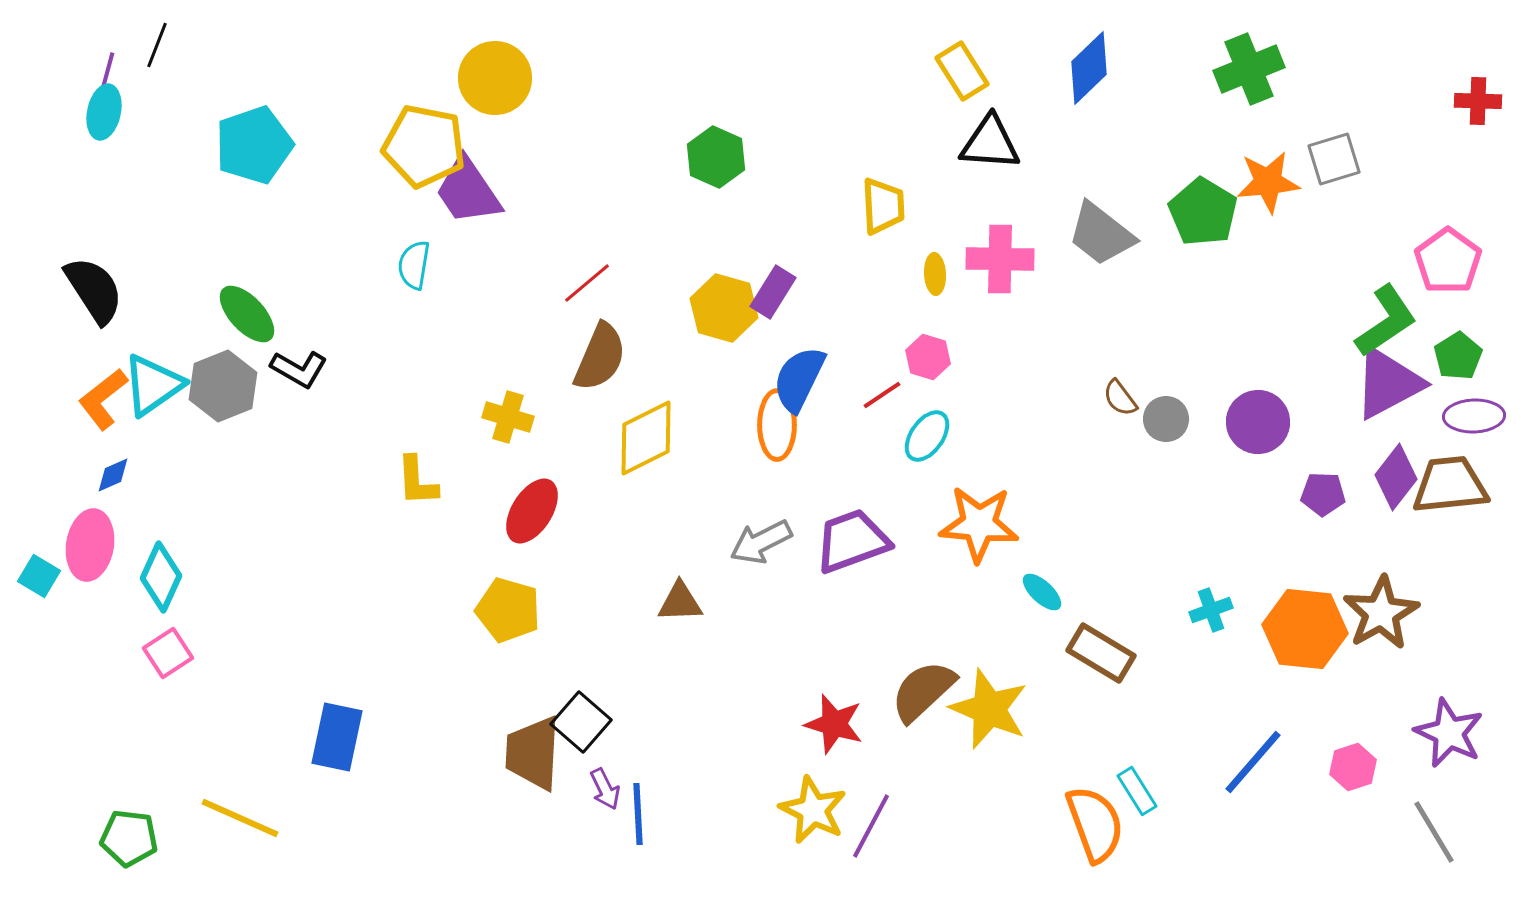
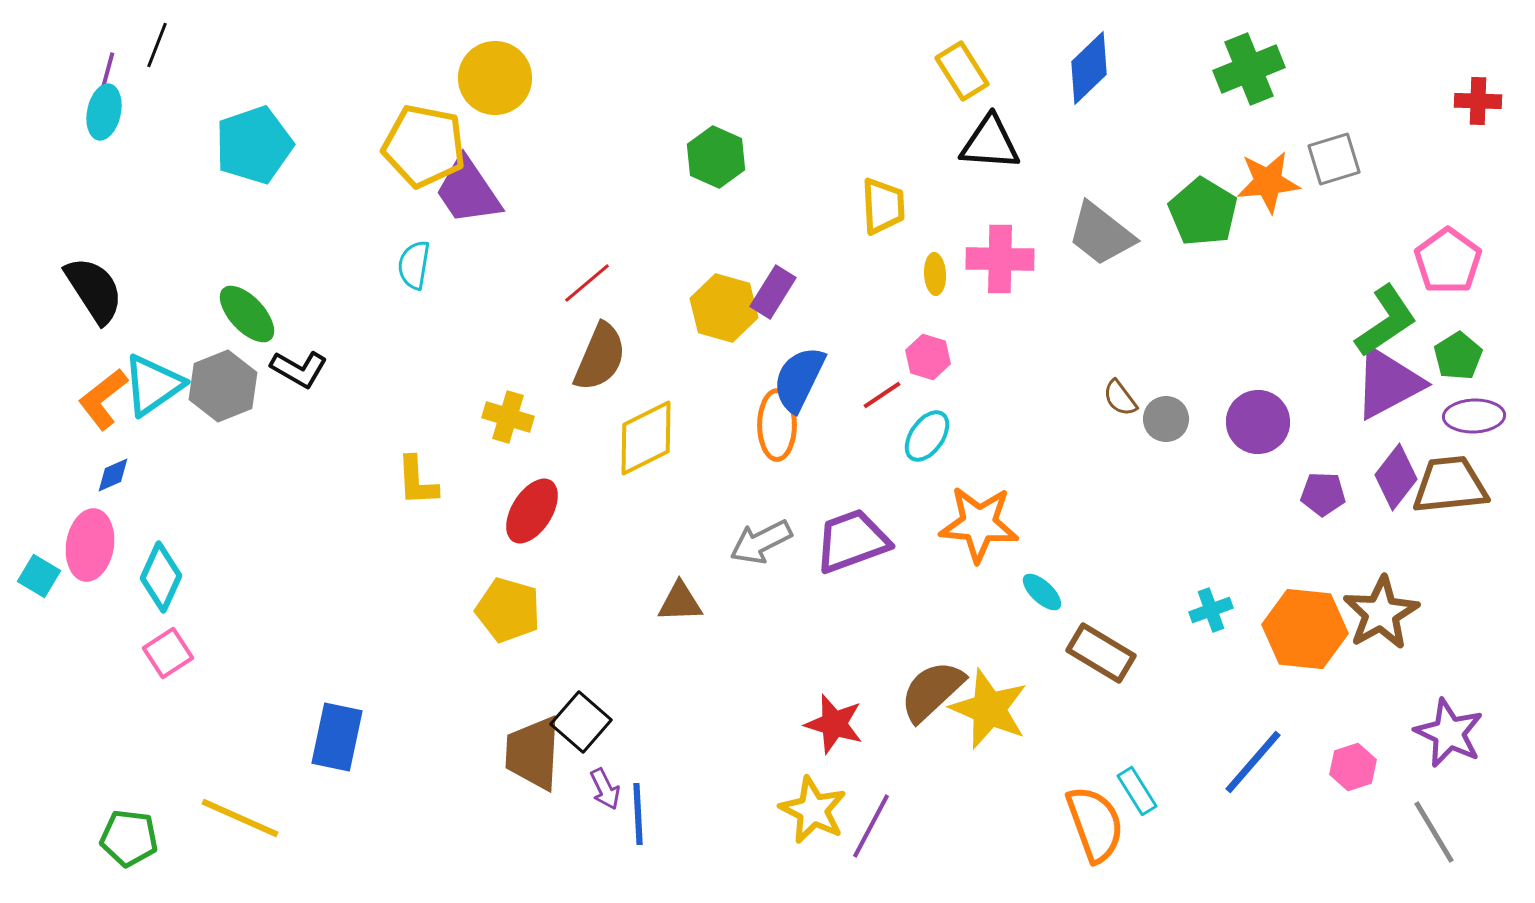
brown semicircle at (923, 691): moved 9 px right
